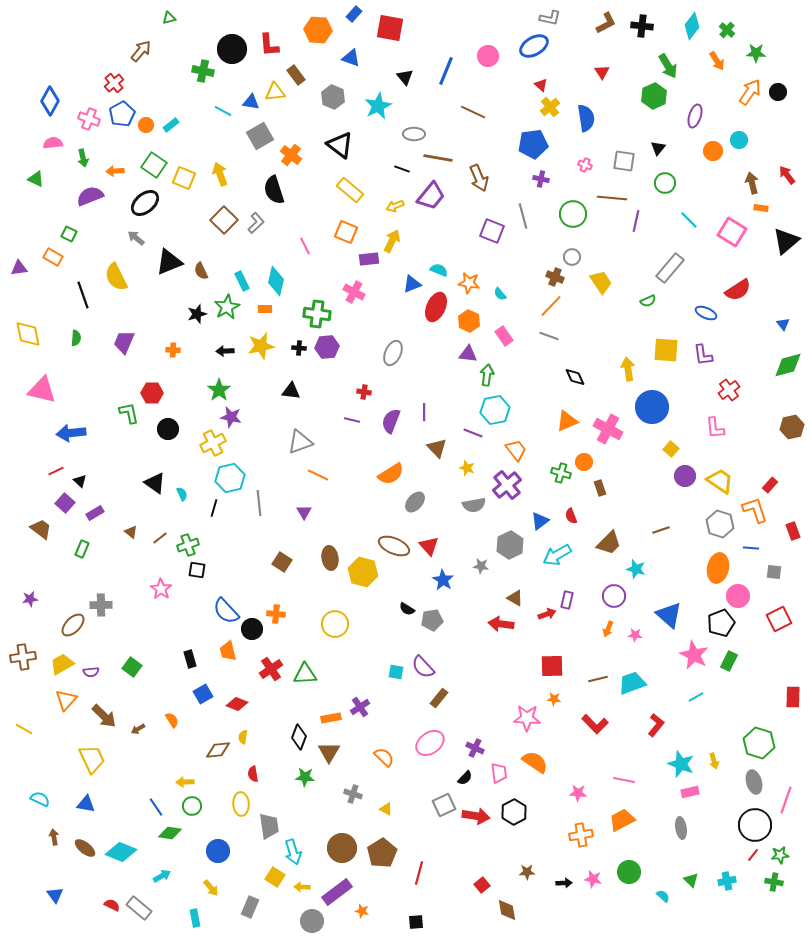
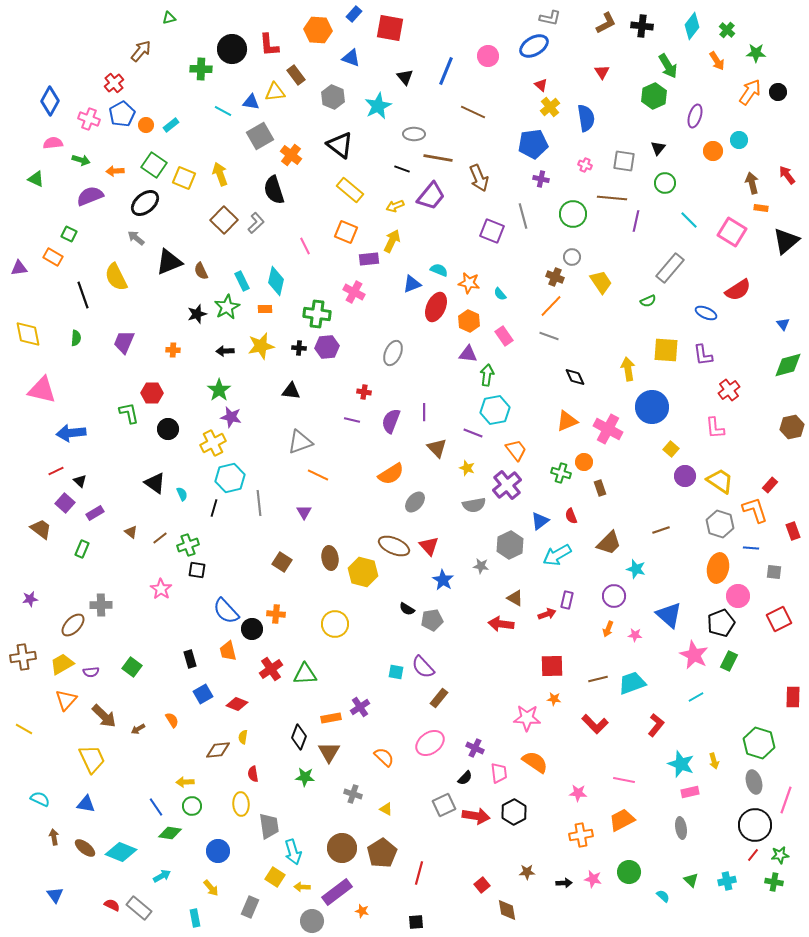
green cross at (203, 71): moved 2 px left, 2 px up; rotated 10 degrees counterclockwise
green arrow at (83, 158): moved 2 px left, 2 px down; rotated 60 degrees counterclockwise
